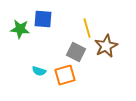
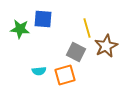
cyan semicircle: rotated 24 degrees counterclockwise
